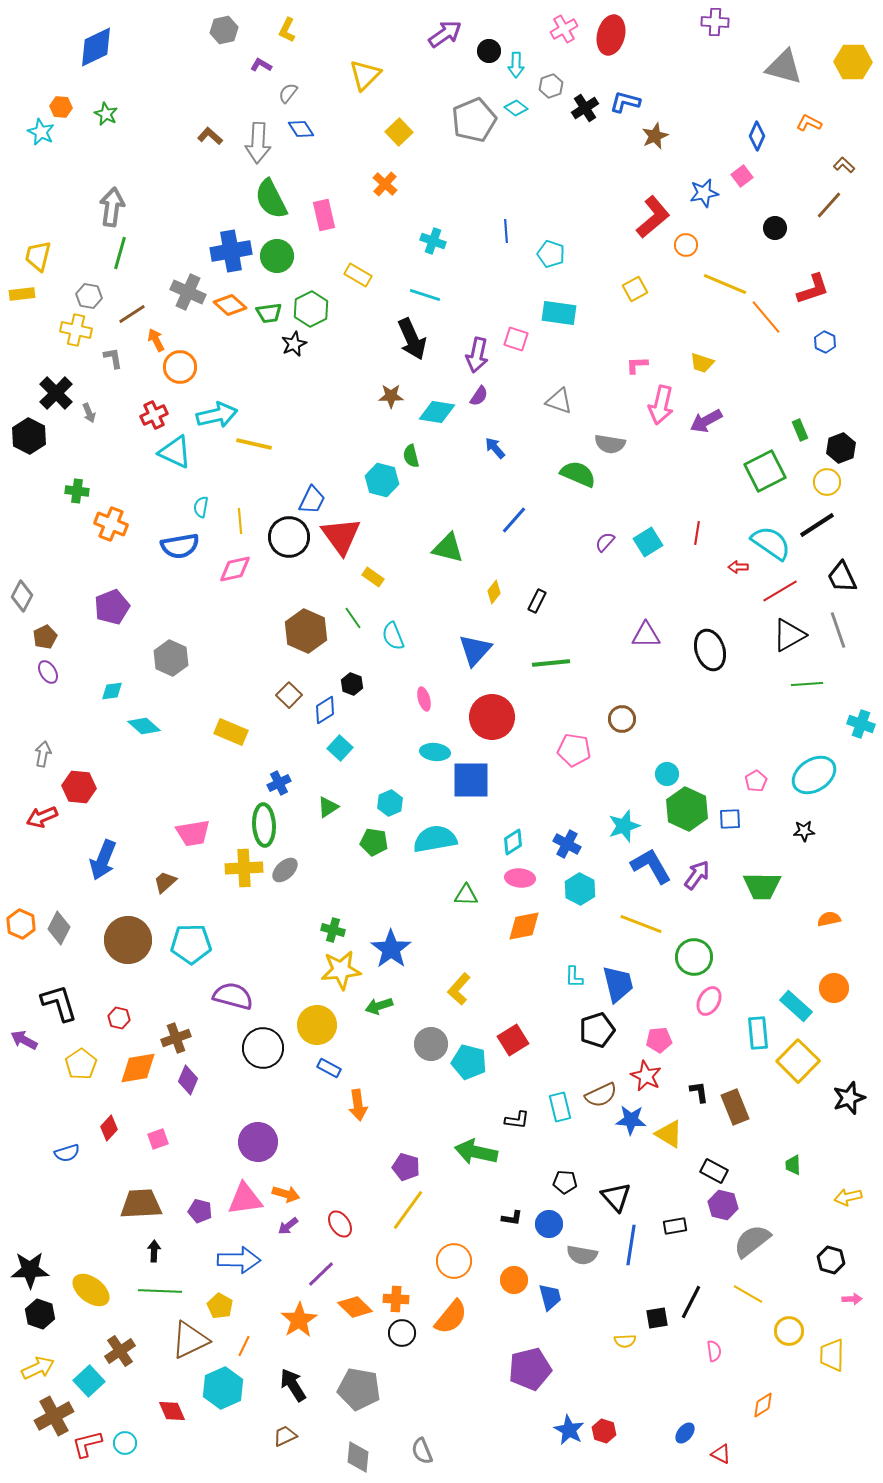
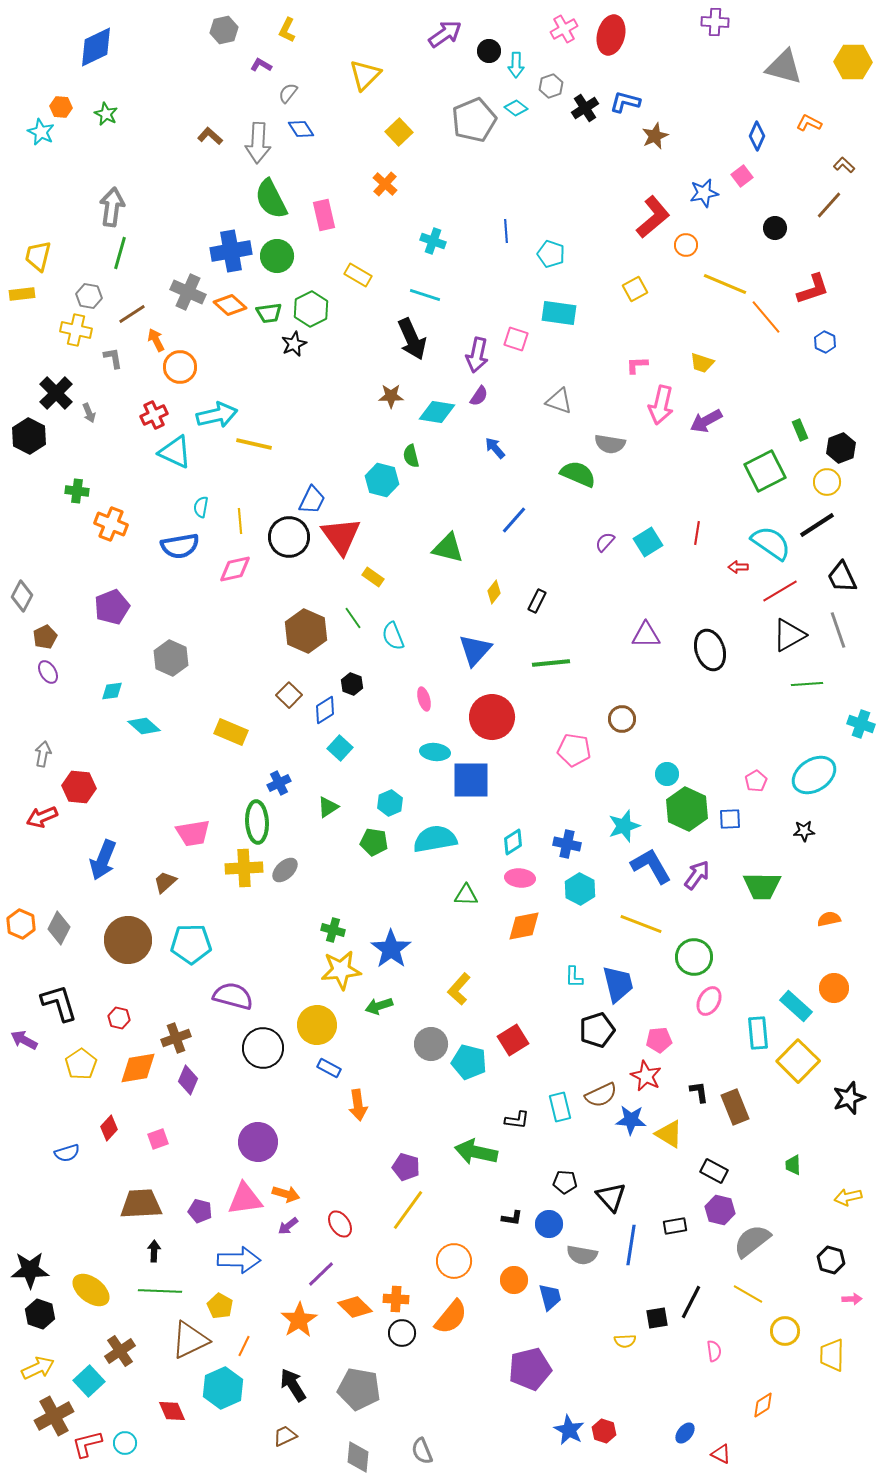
green ellipse at (264, 825): moved 7 px left, 3 px up
blue cross at (567, 844): rotated 16 degrees counterclockwise
black triangle at (616, 1197): moved 5 px left
purple hexagon at (723, 1205): moved 3 px left, 5 px down
yellow circle at (789, 1331): moved 4 px left
